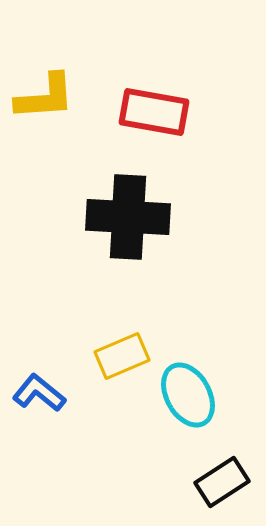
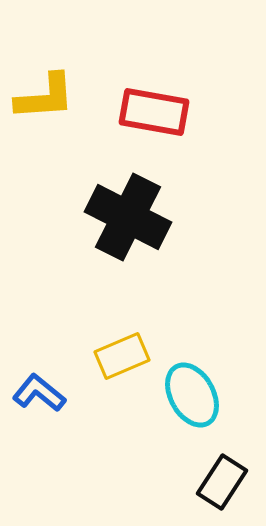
black cross: rotated 24 degrees clockwise
cyan ellipse: moved 4 px right
black rectangle: rotated 24 degrees counterclockwise
